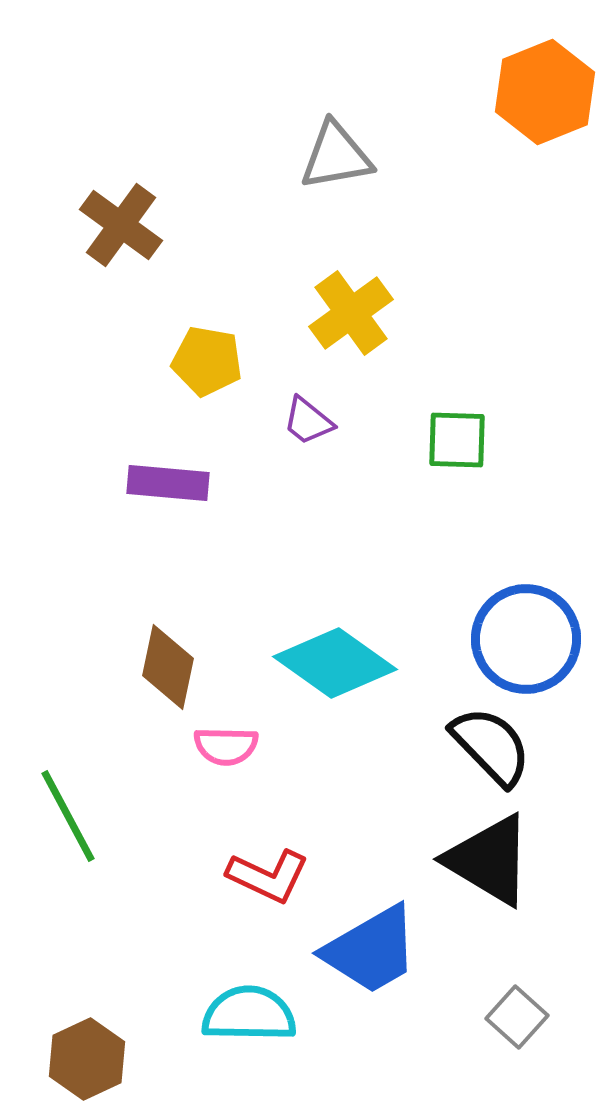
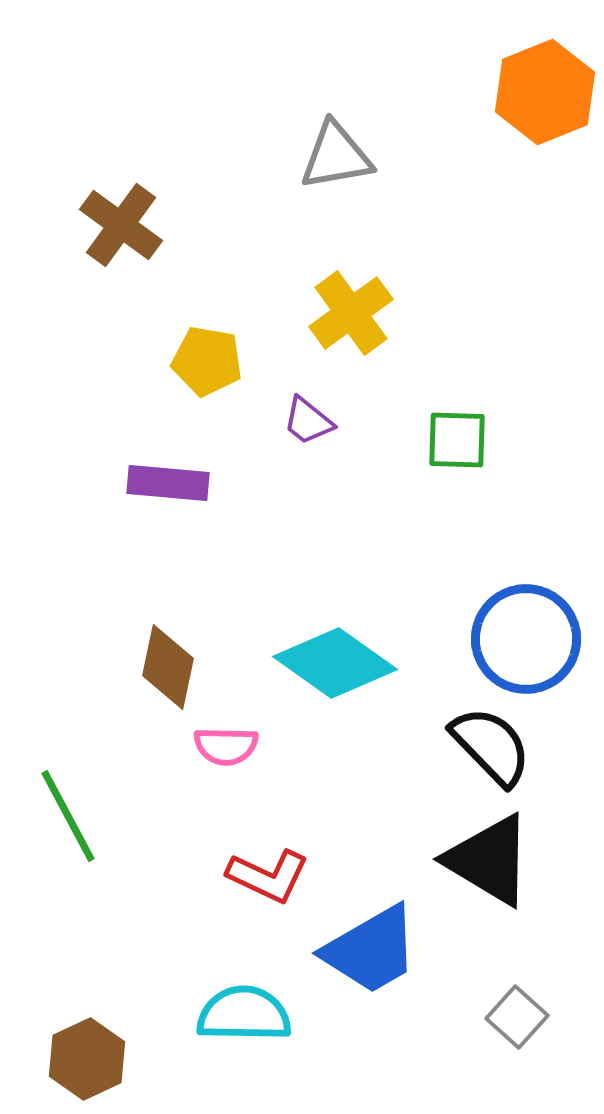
cyan semicircle: moved 5 px left
